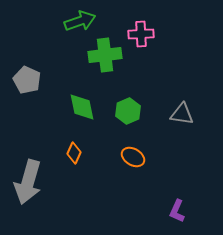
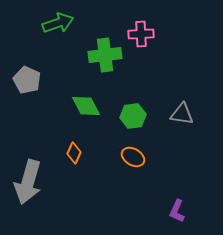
green arrow: moved 22 px left, 2 px down
green diamond: moved 4 px right, 1 px up; rotated 16 degrees counterclockwise
green hexagon: moved 5 px right, 5 px down; rotated 15 degrees clockwise
